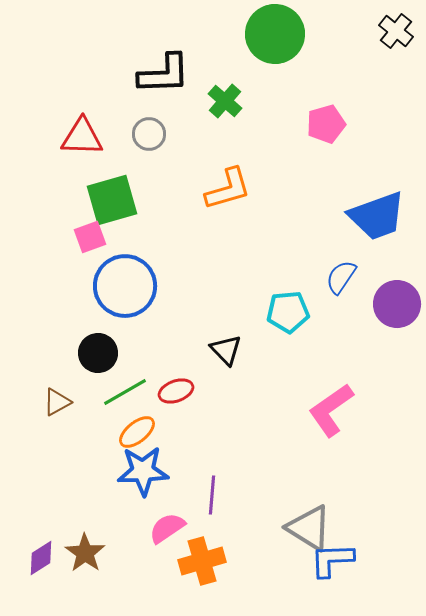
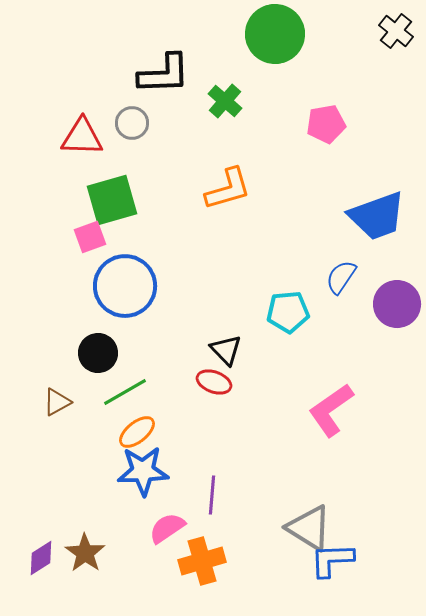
pink pentagon: rotated 6 degrees clockwise
gray circle: moved 17 px left, 11 px up
red ellipse: moved 38 px right, 9 px up; rotated 40 degrees clockwise
